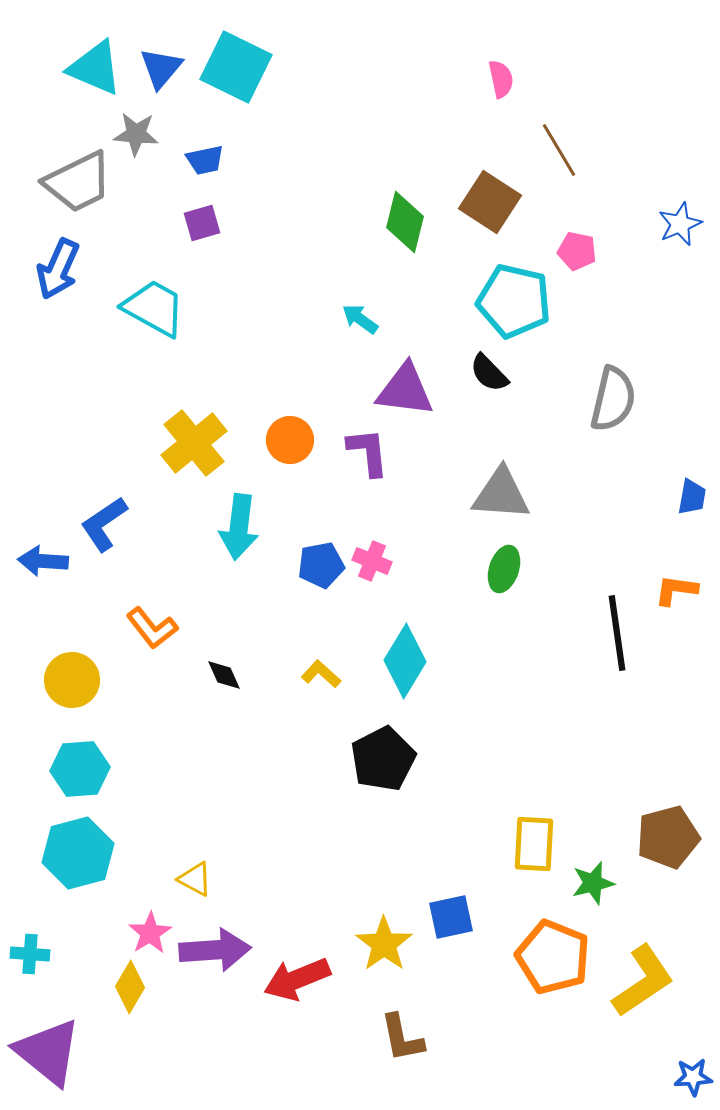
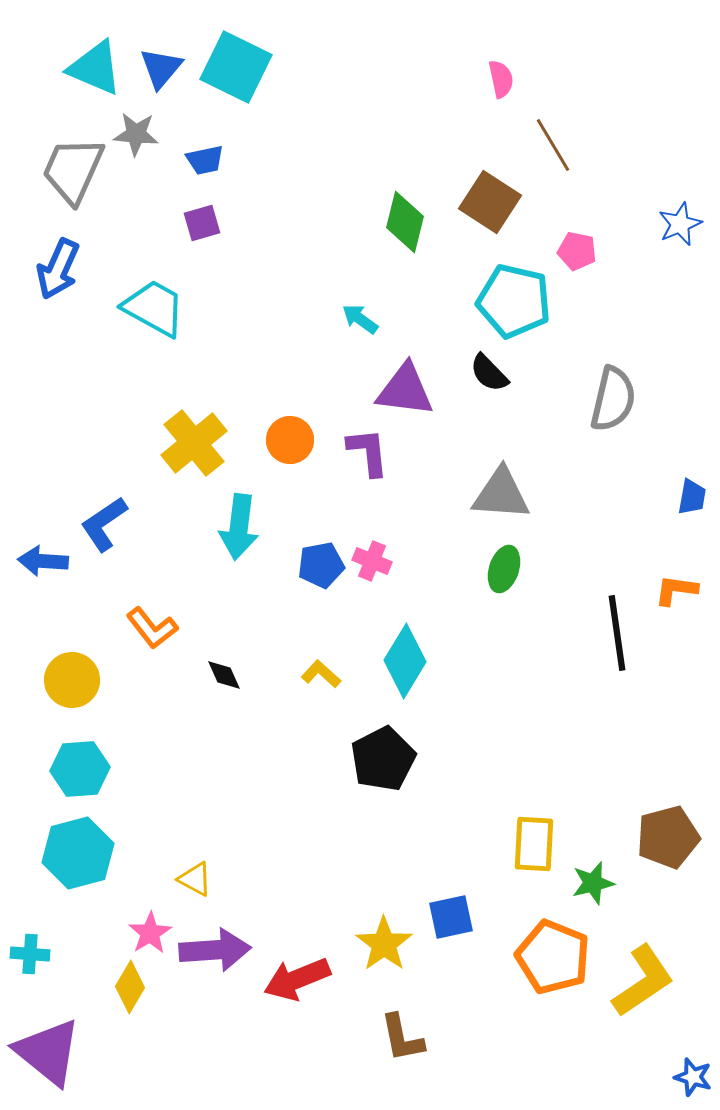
brown line at (559, 150): moved 6 px left, 5 px up
gray trapezoid at (78, 182): moved 5 px left, 12 px up; rotated 140 degrees clockwise
blue star at (693, 1077): rotated 21 degrees clockwise
